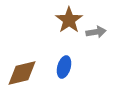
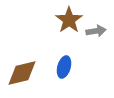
gray arrow: moved 1 px up
